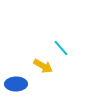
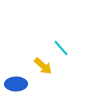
yellow arrow: rotated 12 degrees clockwise
